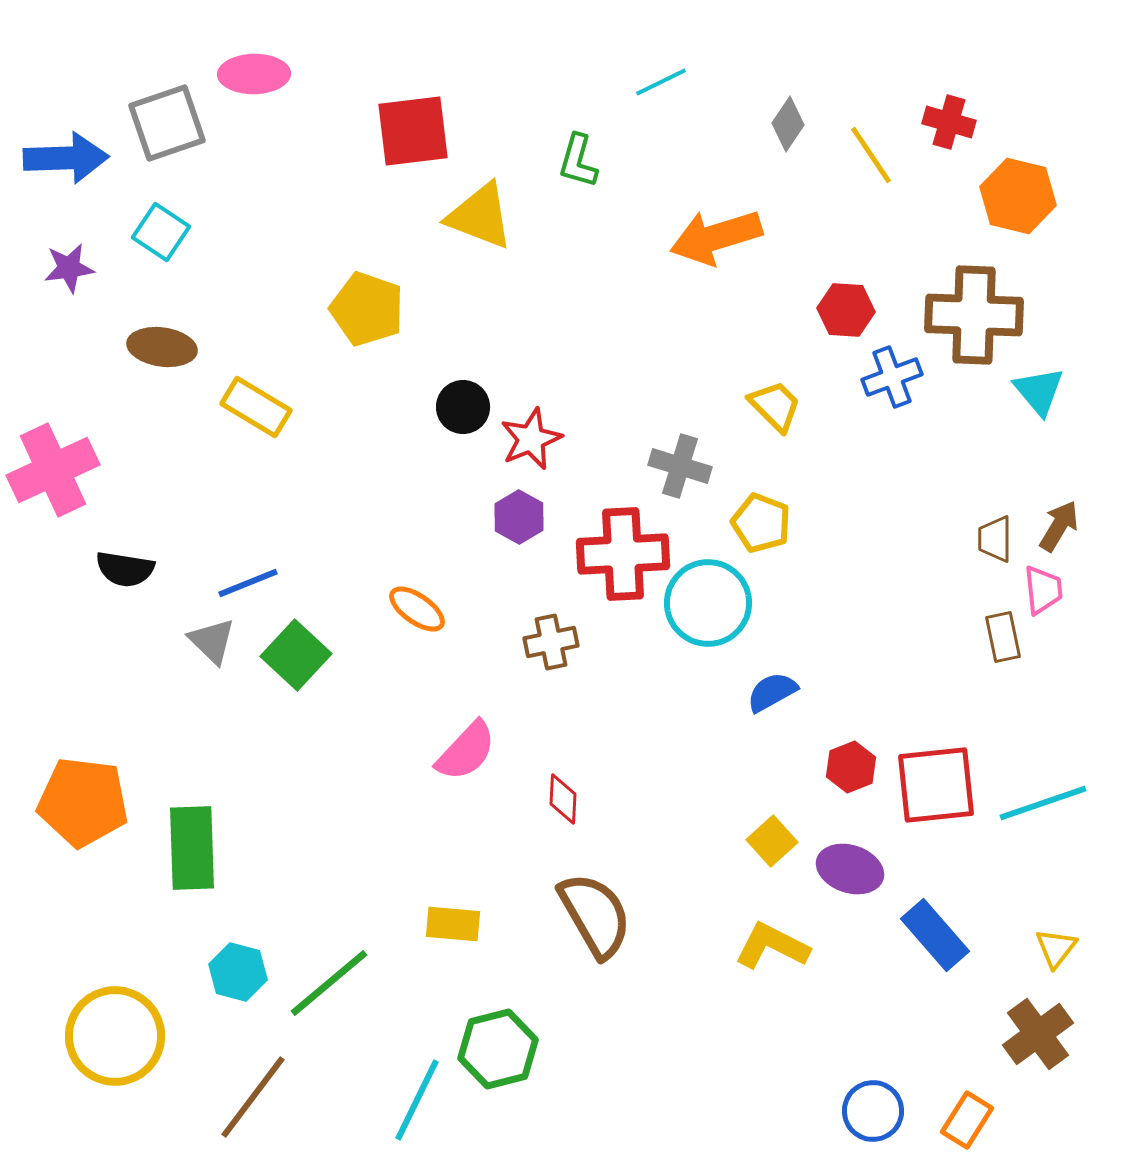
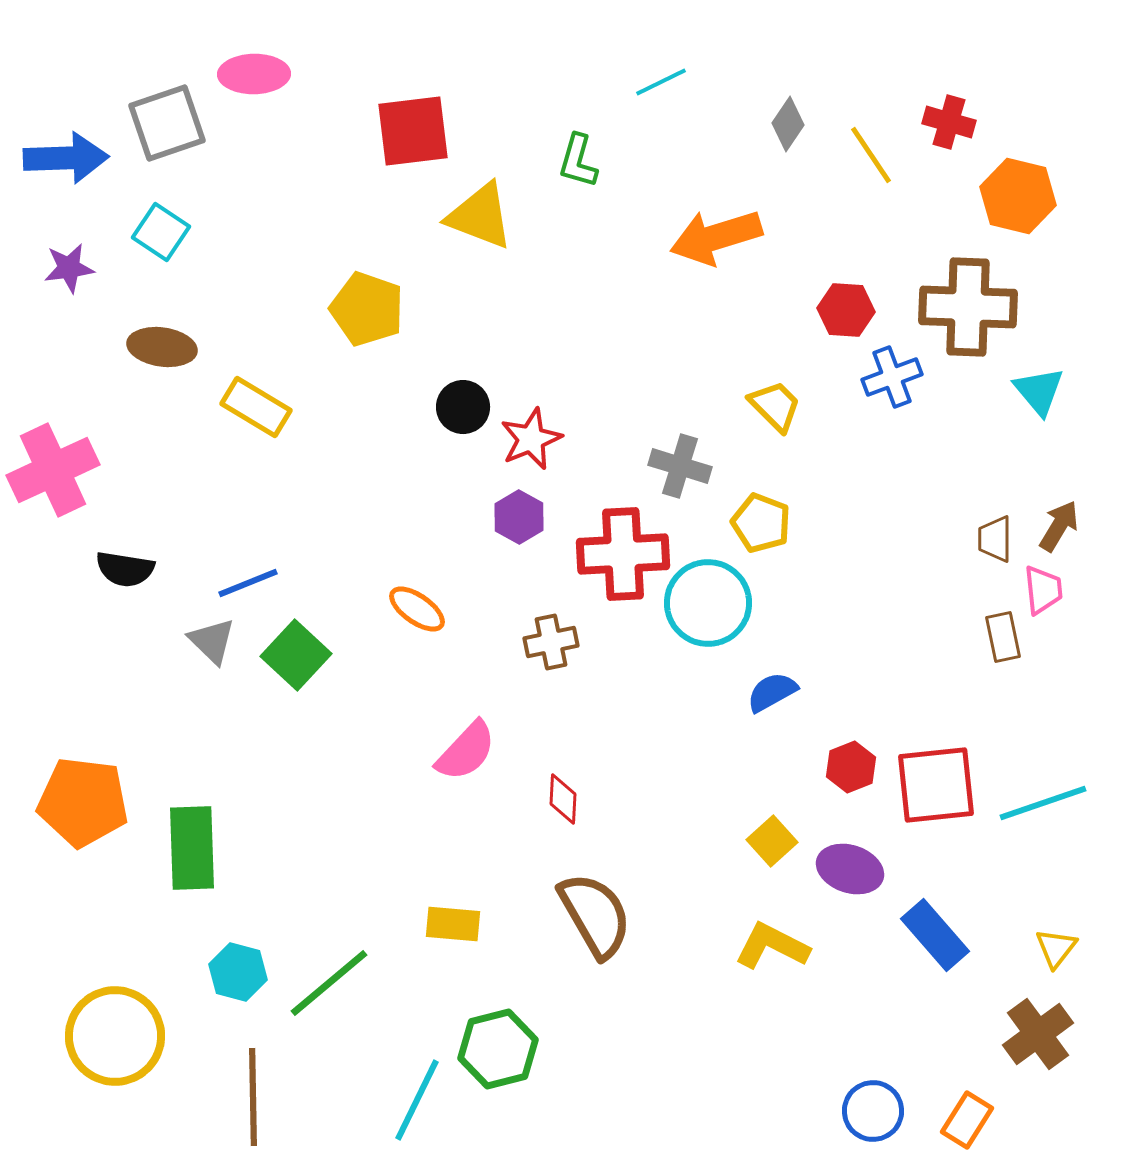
brown cross at (974, 315): moved 6 px left, 8 px up
brown line at (253, 1097): rotated 38 degrees counterclockwise
